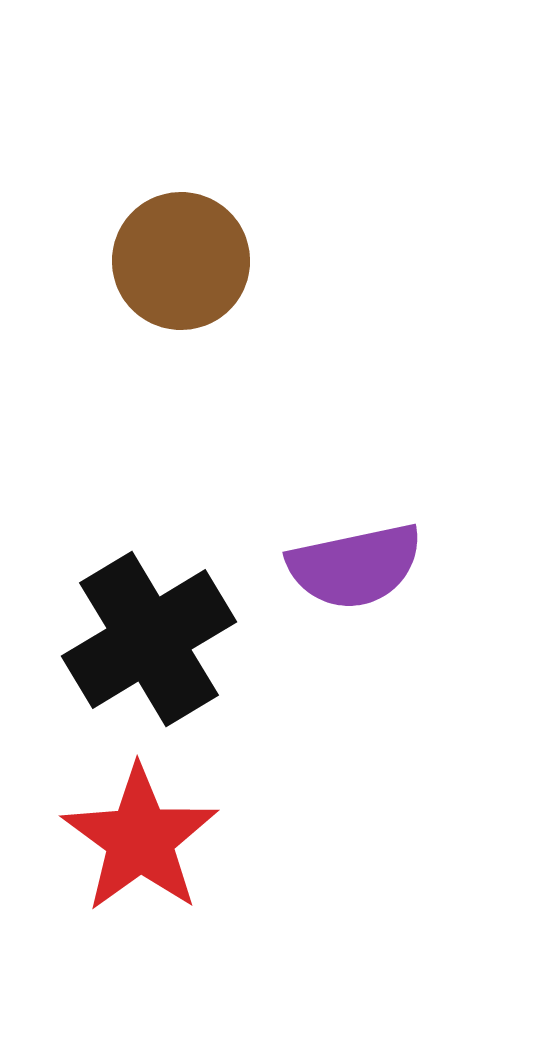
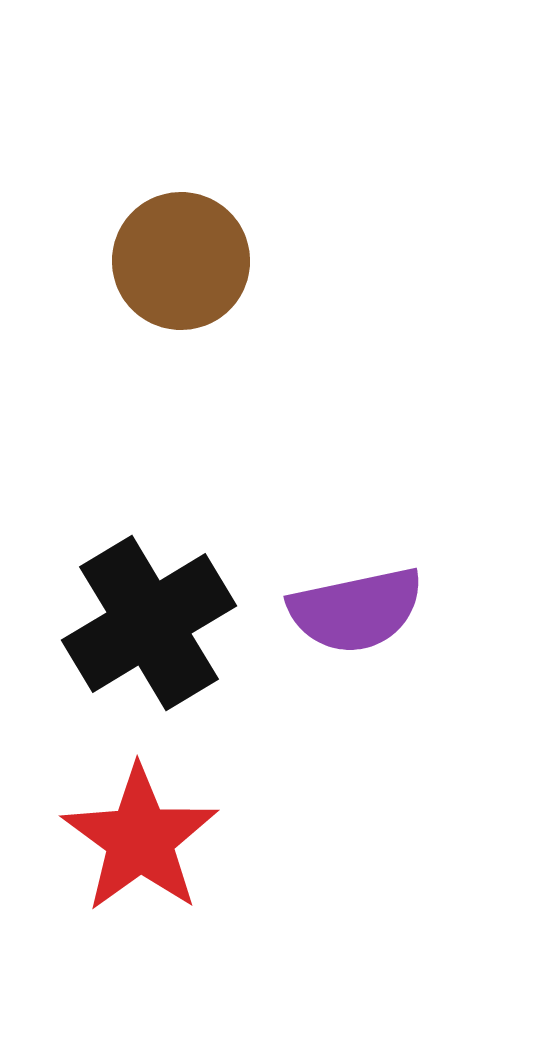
purple semicircle: moved 1 px right, 44 px down
black cross: moved 16 px up
